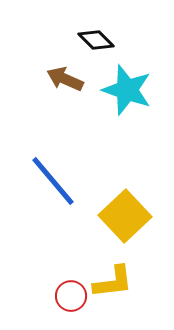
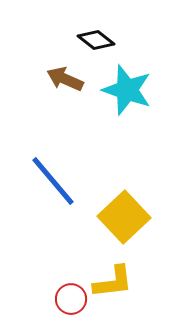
black diamond: rotated 6 degrees counterclockwise
yellow square: moved 1 px left, 1 px down
red circle: moved 3 px down
